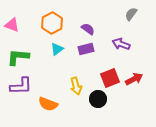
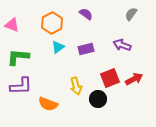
purple semicircle: moved 2 px left, 15 px up
purple arrow: moved 1 px right, 1 px down
cyan triangle: moved 1 px right, 2 px up
